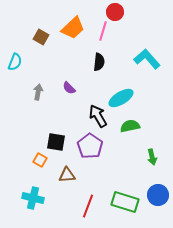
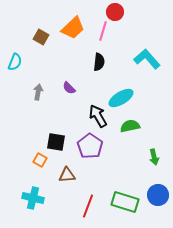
green arrow: moved 2 px right
